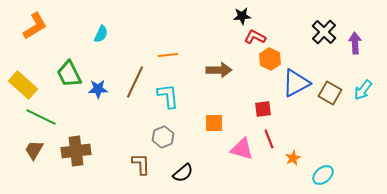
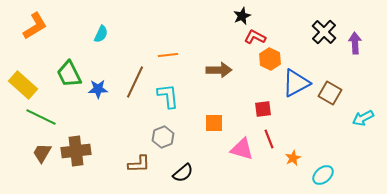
black star: rotated 18 degrees counterclockwise
cyan arrow: moved 28 px down; rotated 25 degrees clockwise
brown trapezoid: moved 8 px right, 3 px down
brown L-shape: moved 2 px left; rotated 90 degrees clockwise
